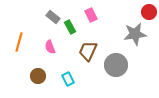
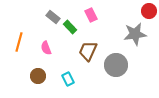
red circle: moved 1 px up
green rectangle: rotated 16 degrees counterclockwise
pink semicircle: moved 4 px left, 1 px down
